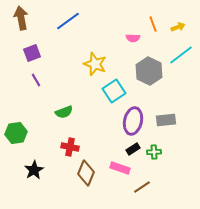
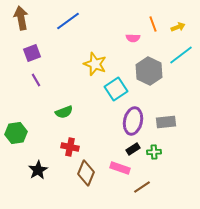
cyan square: moved 2 px right, 2 px up
gray rectangle: moved 2 px down
black star: moved 4 px right
